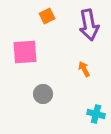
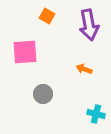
orange square: rotated 35 degrees counterclockwise
orange arrow: rotated 42 degrees counterclockwise
